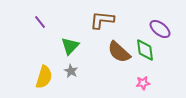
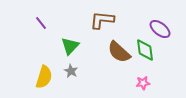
purple line: moved 1 px right, 1 px down
